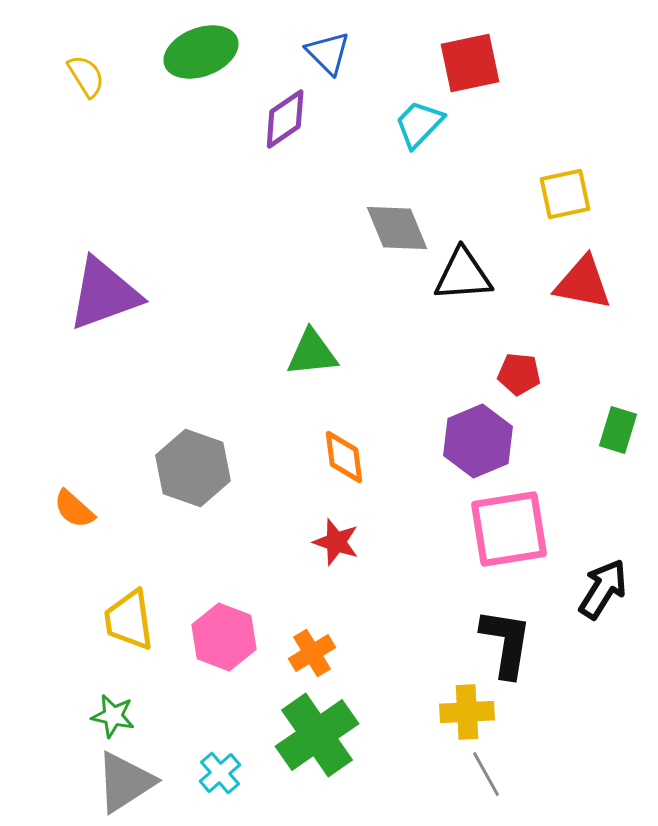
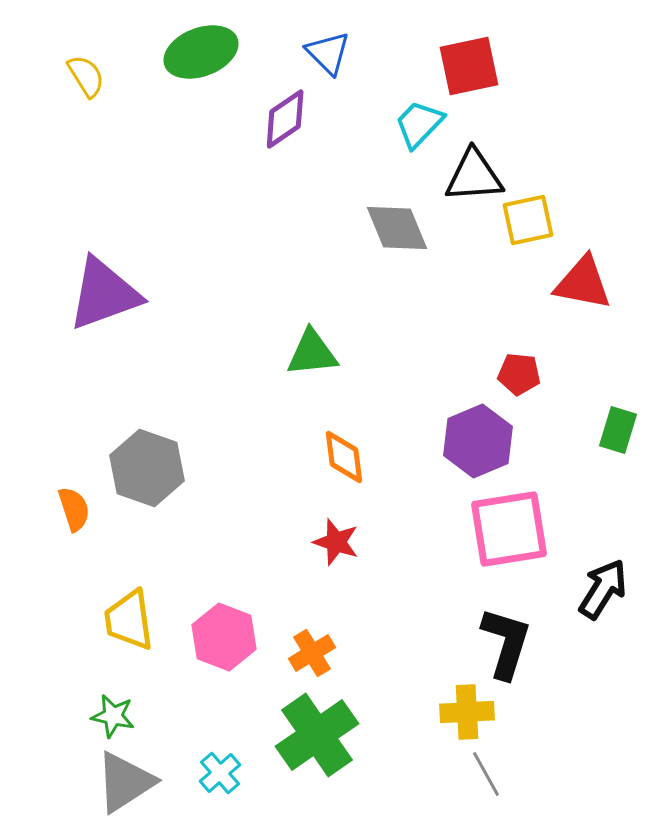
red square: moved 1 px left, 3 px down
yellow square: moved 37 px left, 26 px down
black triangle: moved 11 px right, 99 px up
gray hexagon: moved 46 px left
orange semicircle: rotated 150 degrees counterclockwise
black L-shape: rotated 8 degrees clockwise
